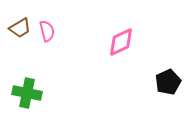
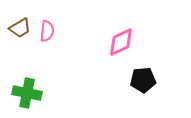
pink semicircle: rotated 20 degrees clockwise
black pentagon: moved 25 px left, 2 px up; rotated 20 degrees clockwise
